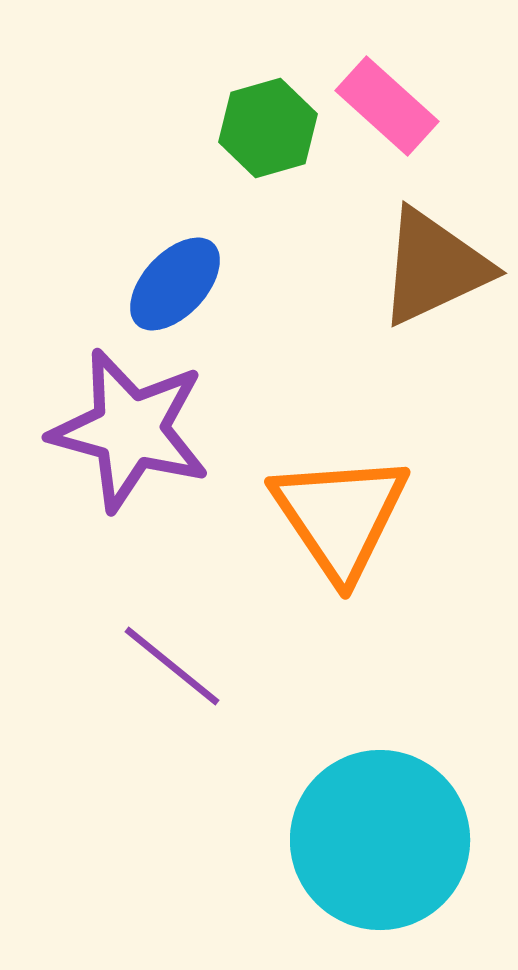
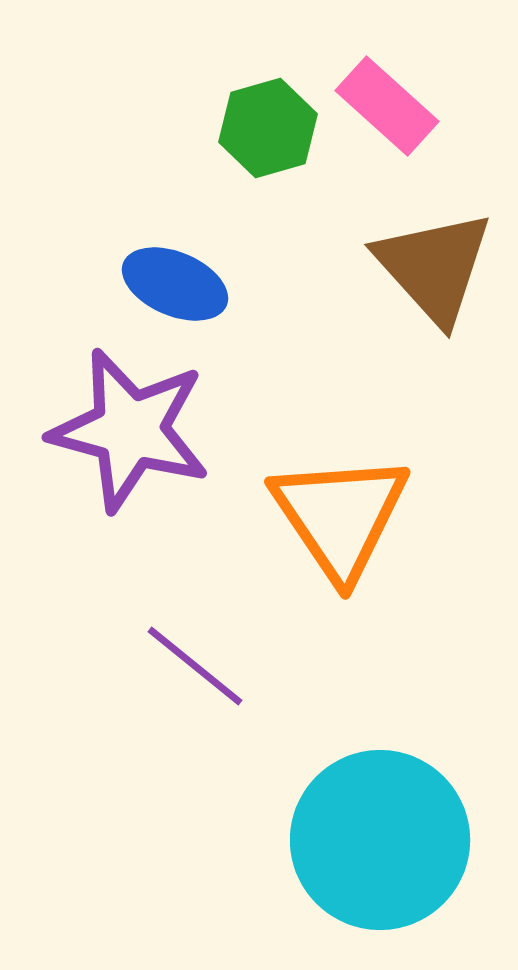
brown triangle: rotated 47 degrees counterclockwise
blue ellipse: rotated 70 degrees clockwise
purple line: moved 23 px right
